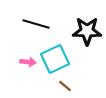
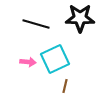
black star: moved 7 px left, 13 px up
brown line: rotated 64 degrees clockwise
